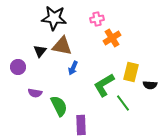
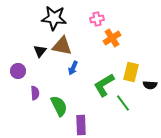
purple circle: moved 4 px down
purple semicircle: rotated 104 degrees counterclockwise
